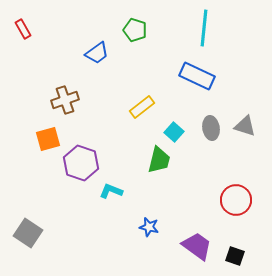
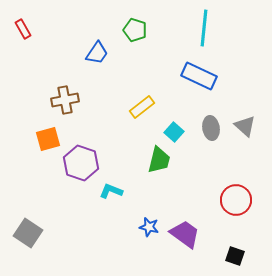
blue trapezoid: rotated 20 degrees counterclockwise
blue rectangle: moved 2 px right
brown cross: rotated 8 degrees clockwise
gray triangle: rotated 25 degrees clockwise
purple trapezoid: moved 12 px left, 12 px up
